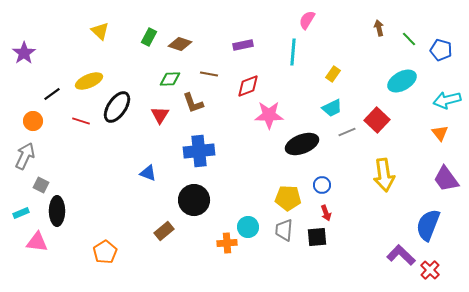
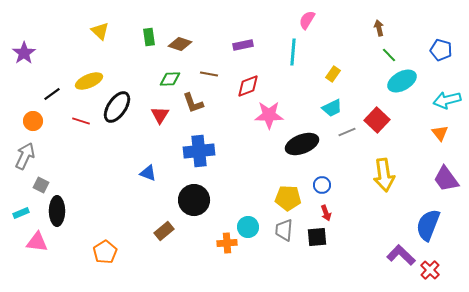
green rectangle at (149, 37): rotated 36 degrees counterclockwise
green line at (409, 39): moved 20 px left, 16 px down
